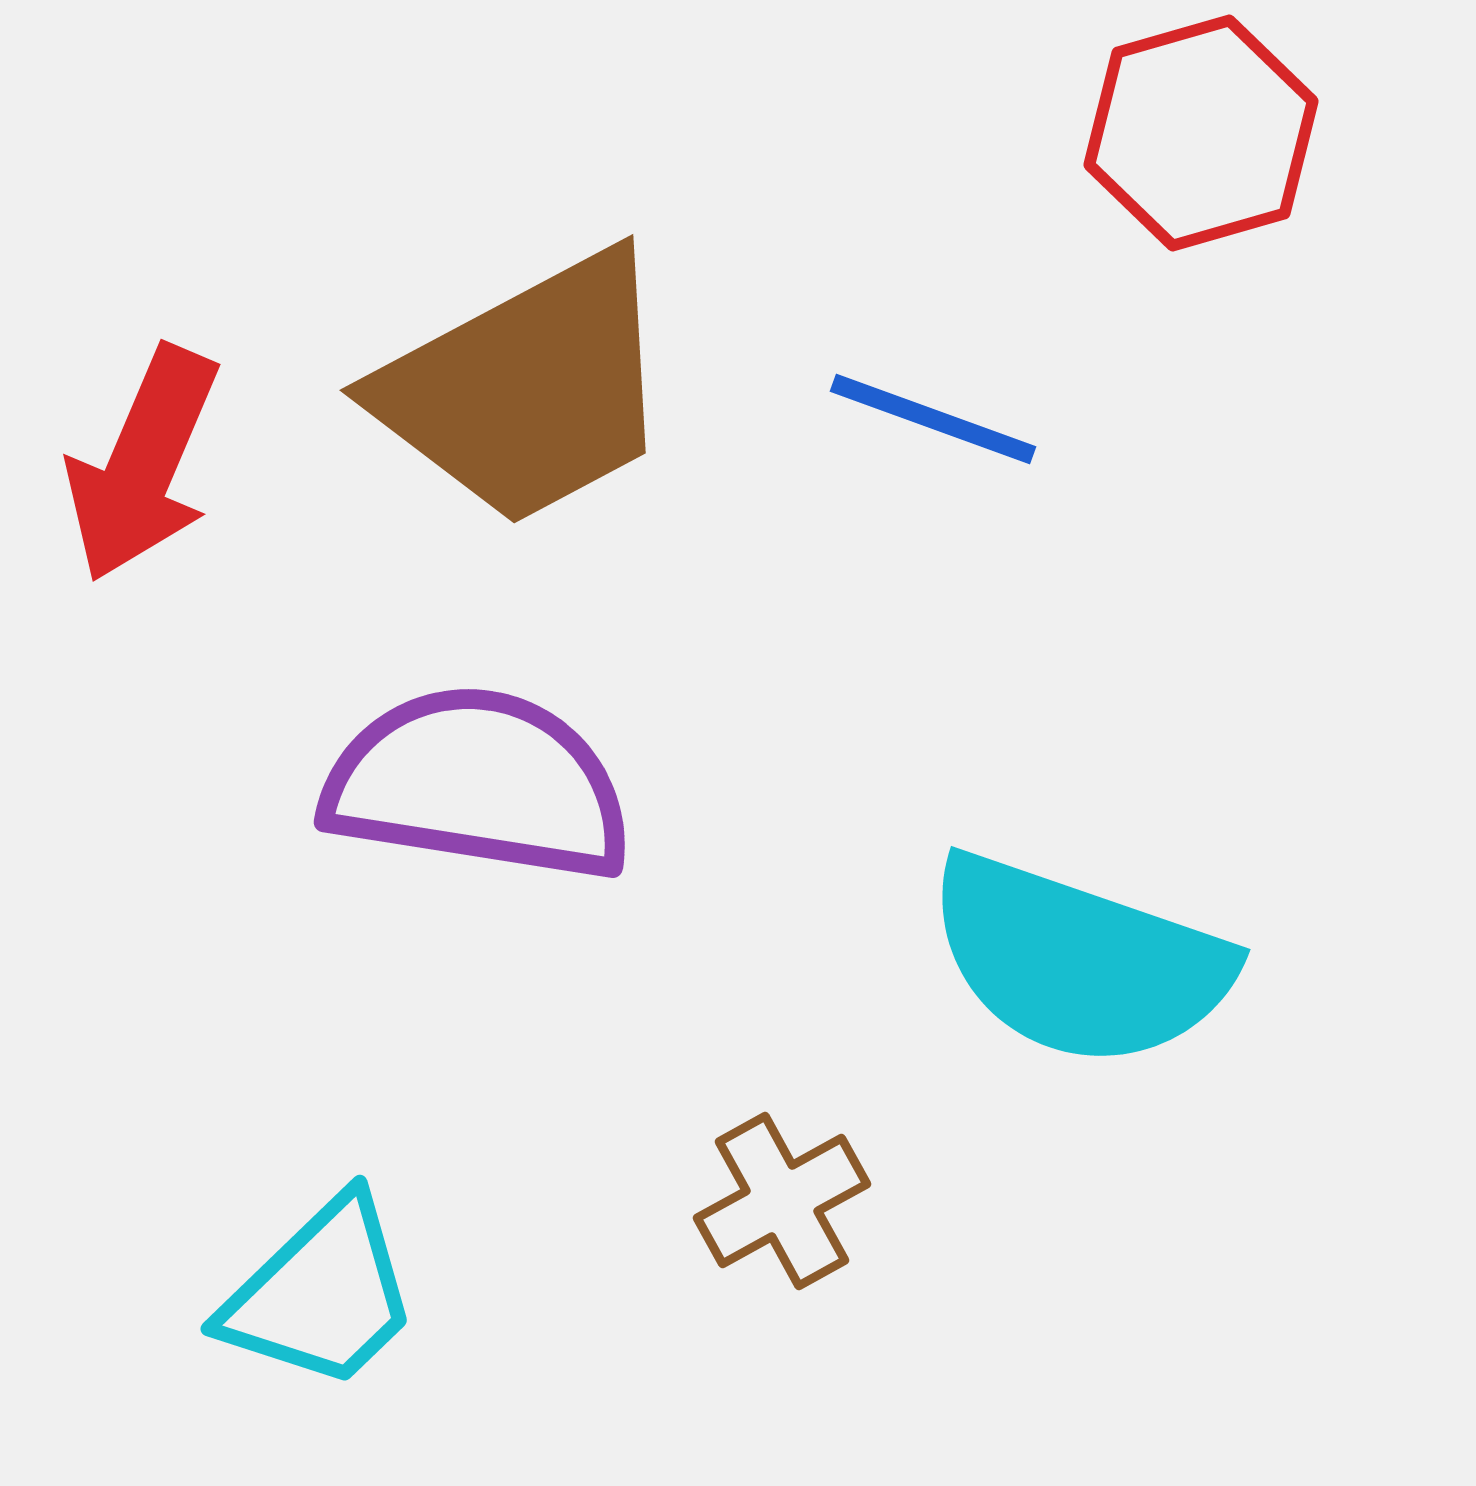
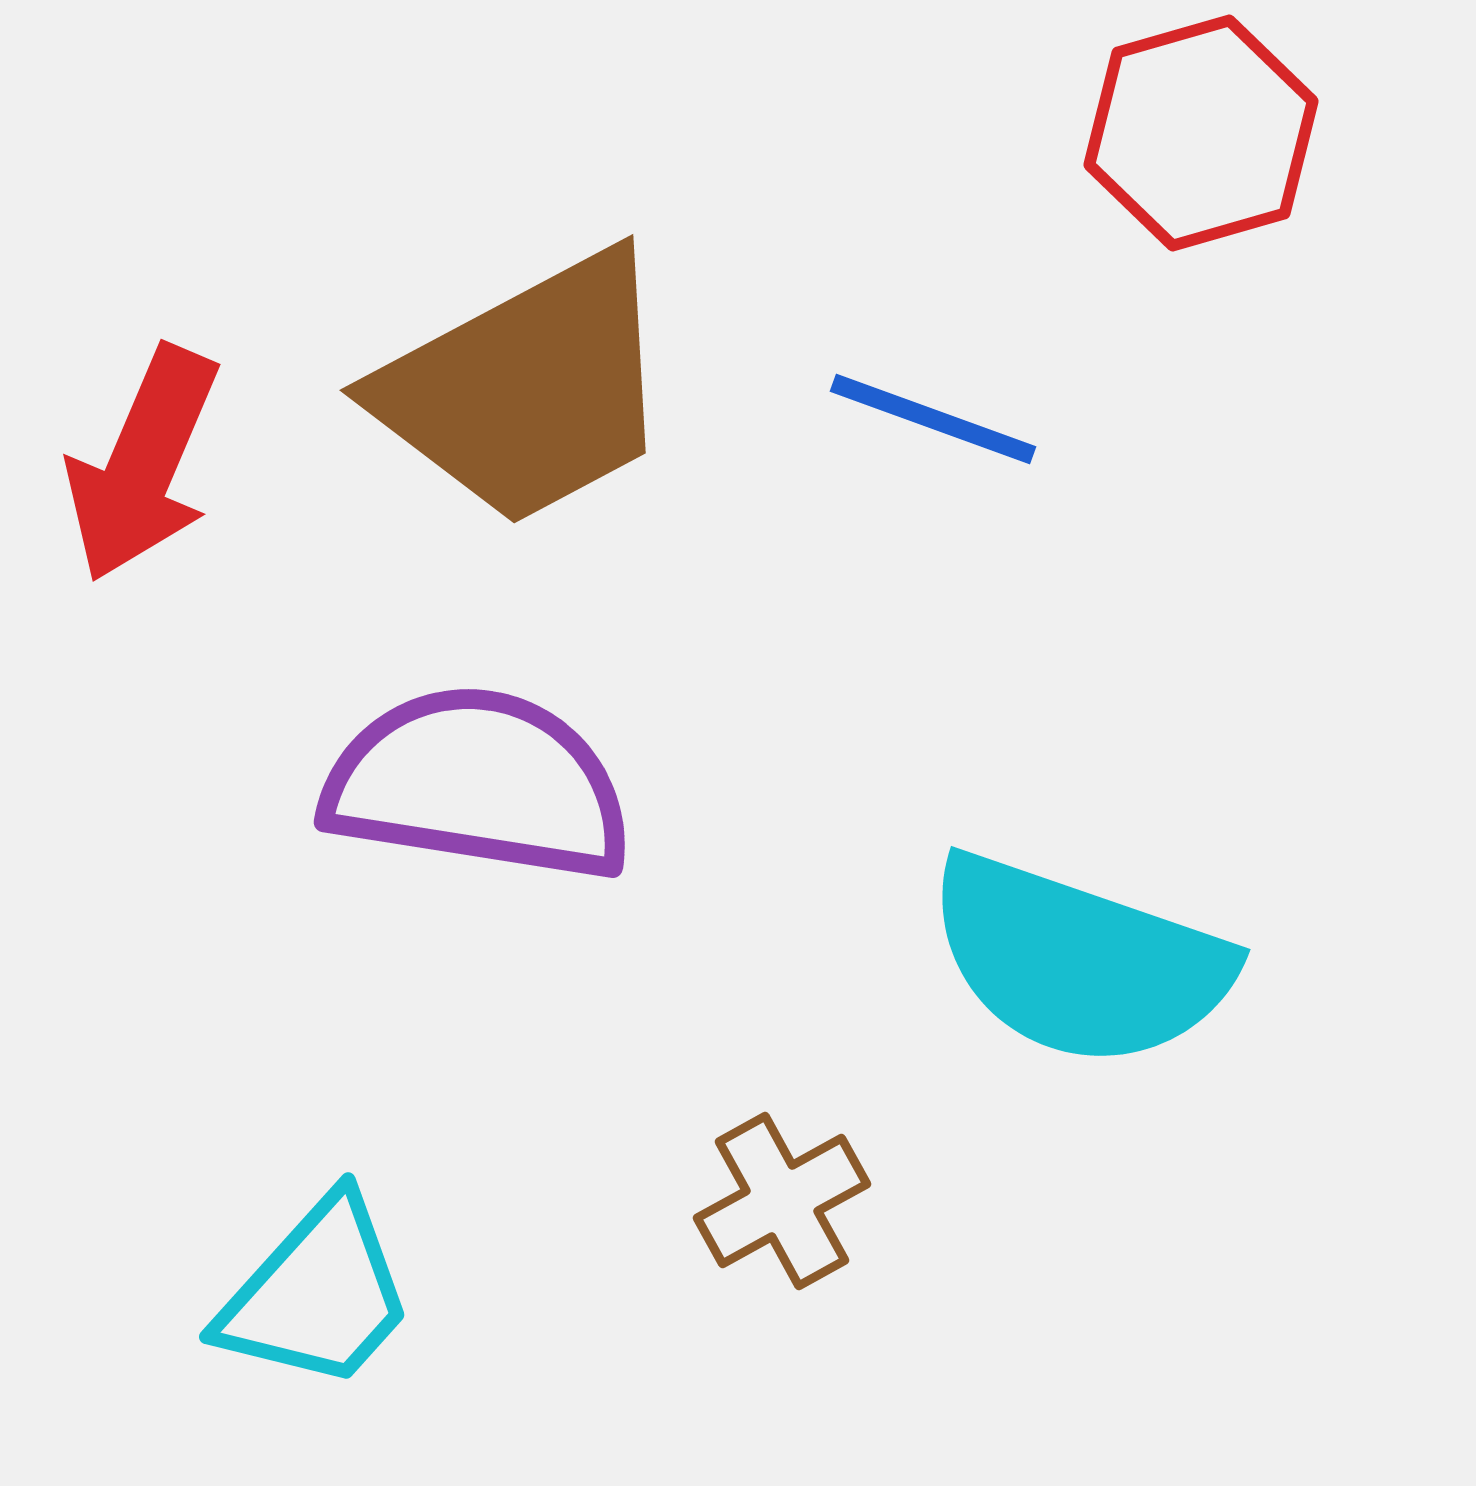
cyan trapezoid: moved 4 px left; rotated 4 degrees counterclockwise
